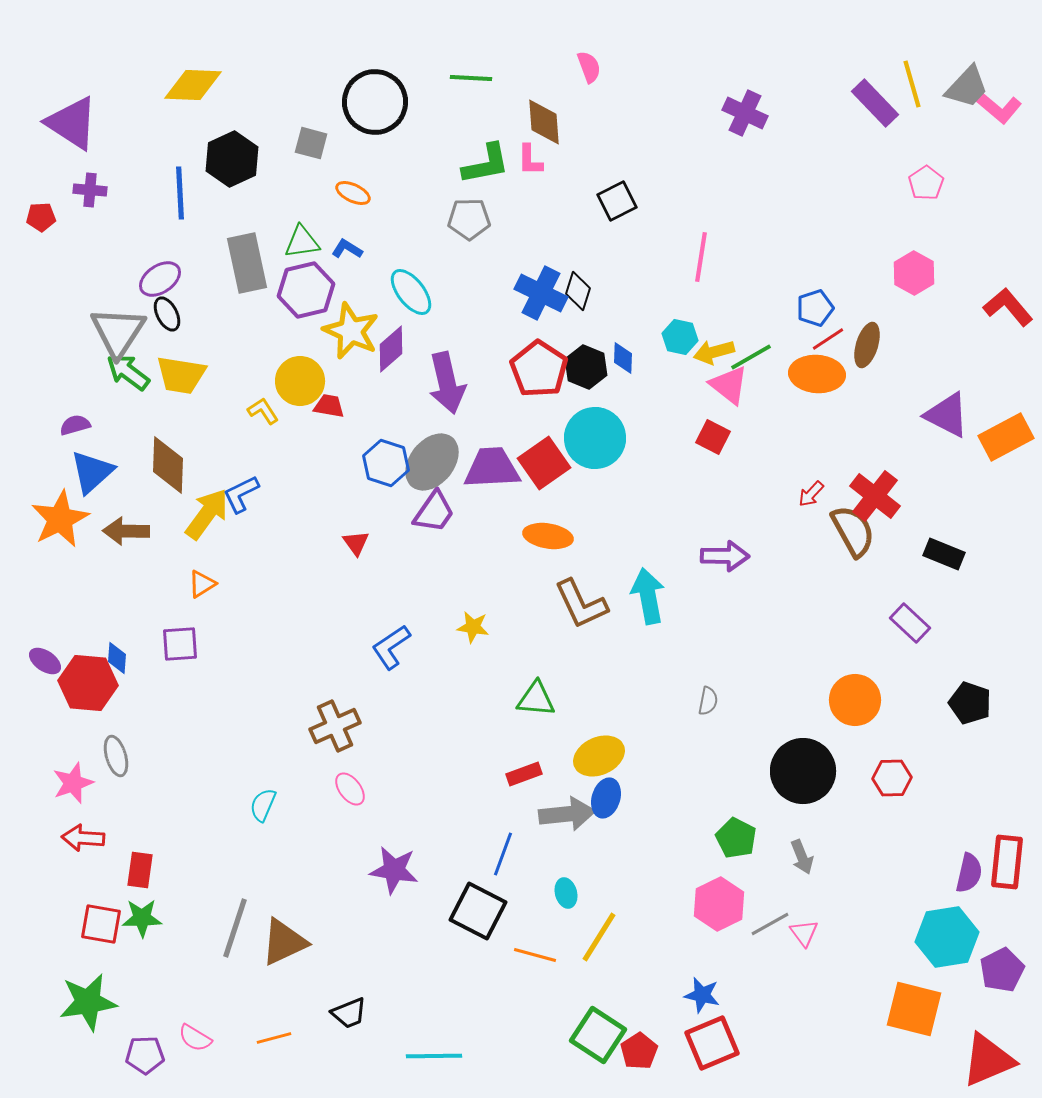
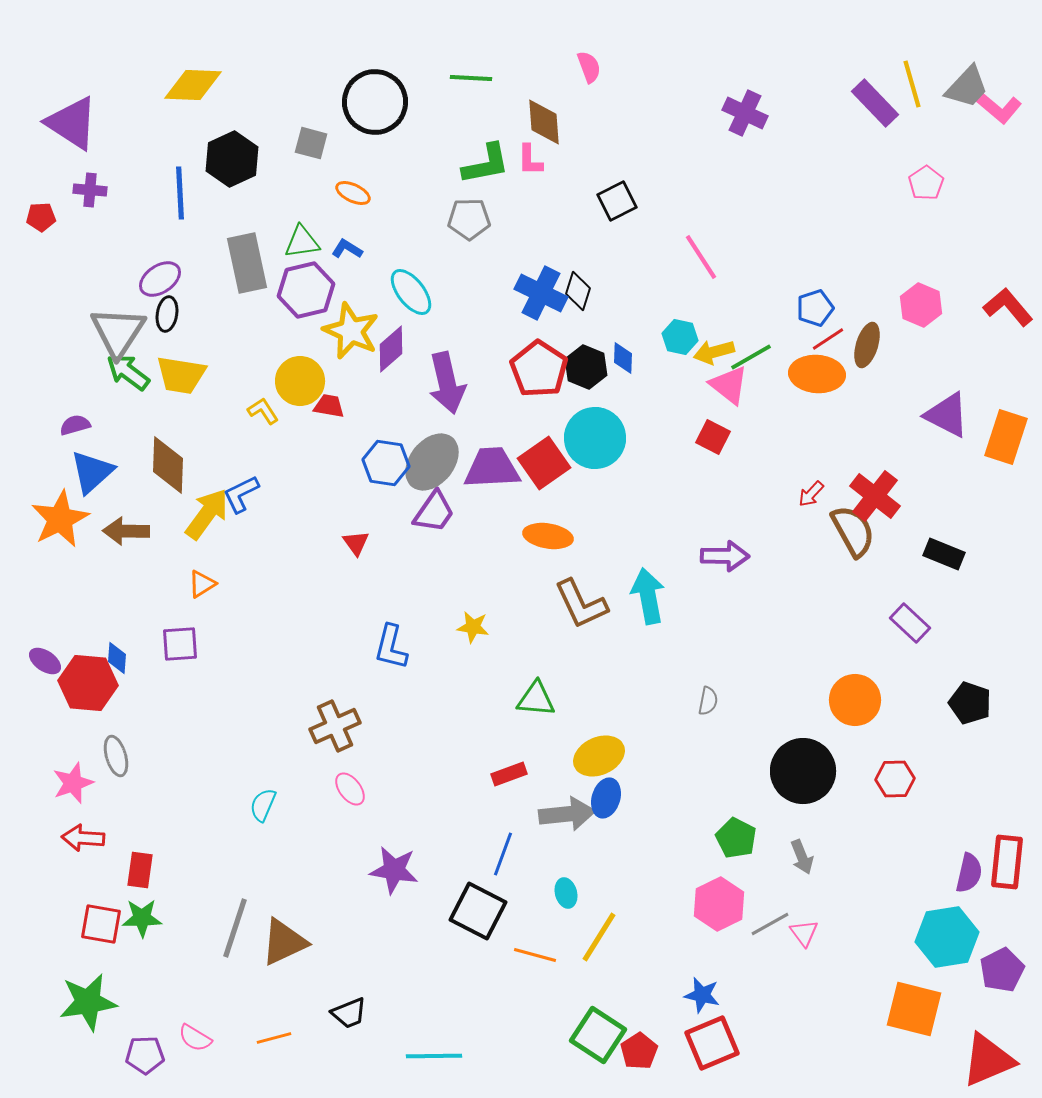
pink line at (701, 257): rotated 42 degrees counterclockwise
pink hexagon at (914, 273): moved 7 px right, 32 px down; rotated 6 degrees counterclockwise
black ellipse at (167, 314): rotated 36 degrees clockwise
orange rectangle at (1006, 437): rotated 44 degrees counterclockwise
blue hexagon at (386, 463): rotated 9 degrees counterclockwise
blue L-shape at (391, 647): rotated 42 degrees counterclockwise
red rectangle at (524, 774): moved 15 px left
red hexagon at (892, 778): moved 3 px right, 1 px down
